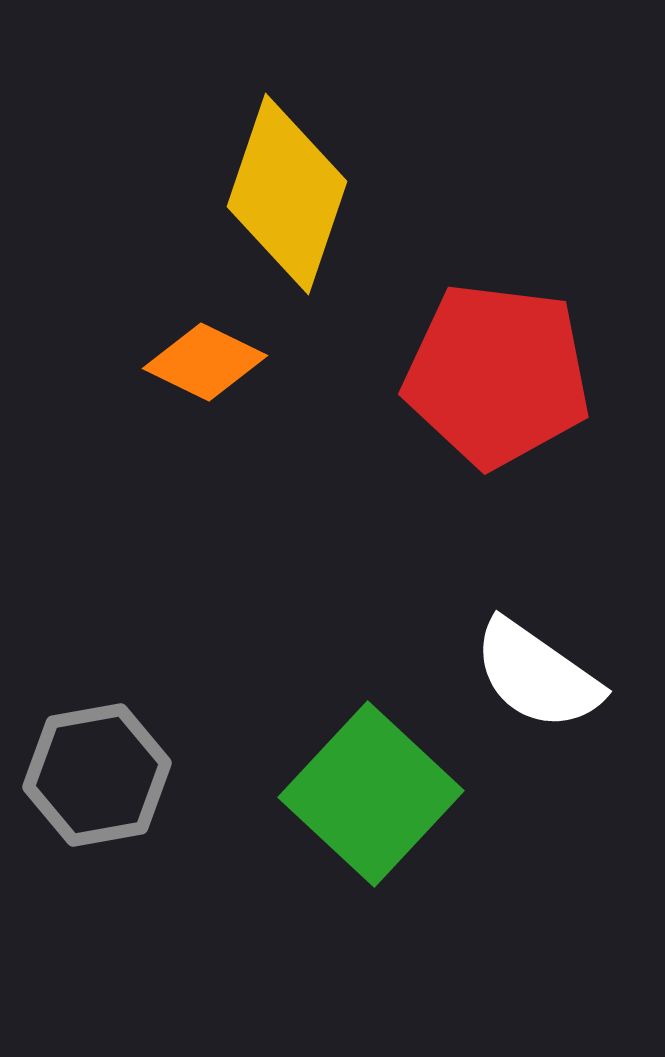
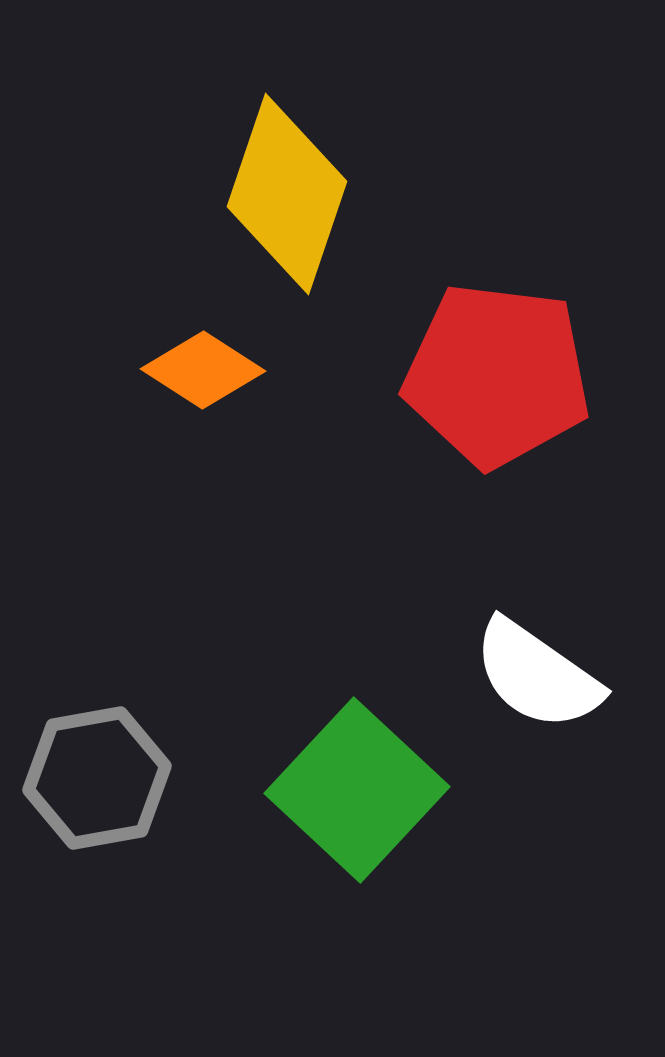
orange diamond: moved 2 px left, 8 px down; rotated 7 degrees clockwise
gray hexagon: moved 3 px down
green square: moved 14 px left, 4 px up
